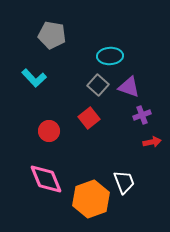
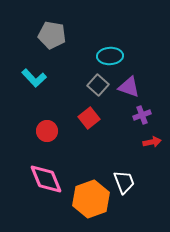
red circle: moved 2 px left
